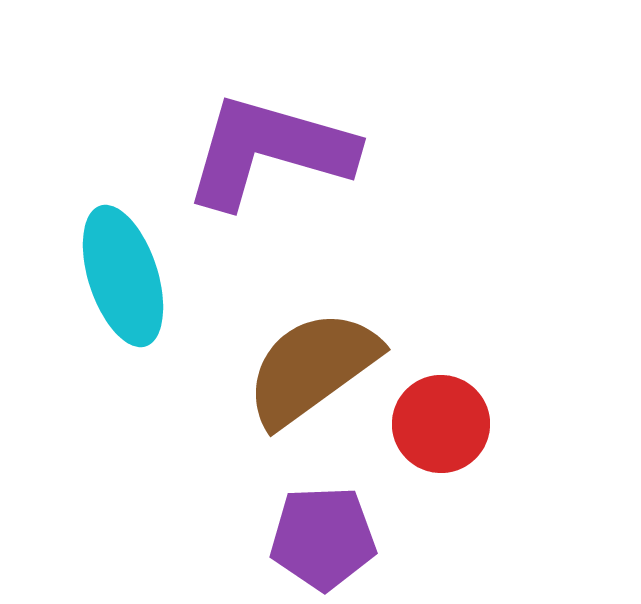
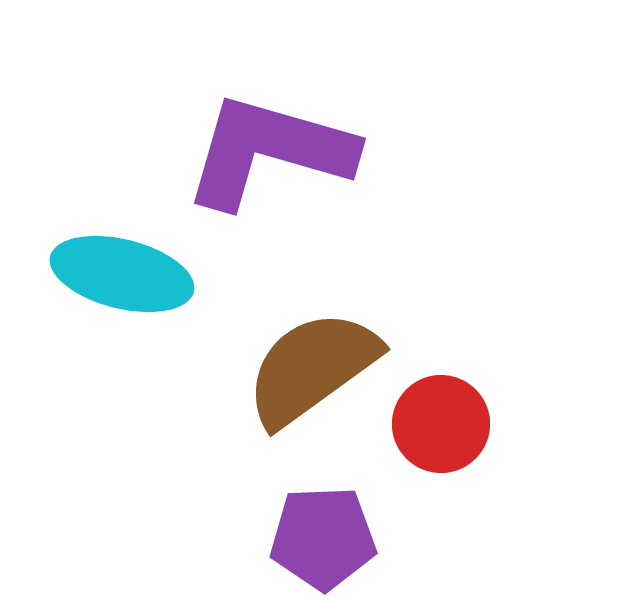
cyan ellipse: moved 1 px left, 2 px up; rotated 58 degrees counterclockwise
